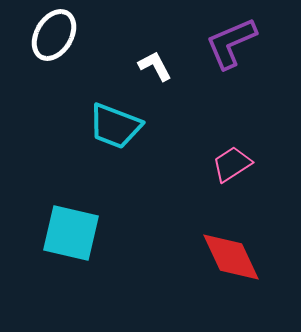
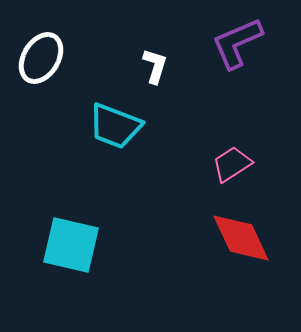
white ellipse: moved 13 px left, 23 px down
purple L-shape: moved 6 px right
white L-shape: rotated 45 degrees clockwise
cyan square: moved 12 px down
red diamond: moved 10 px right, 19 px up
